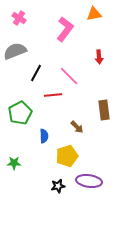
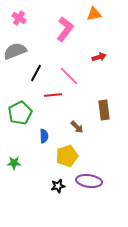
red arrow: rotated 104 degrees counterclockwise
